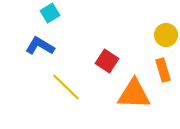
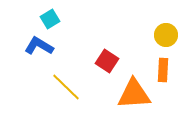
cyan square: moved 6 px down
blue L-shape: moved 1 px left
orange rectangle: rotated 20 degrees clockwise
orange triangle: rotated 6 degrees counterclockwise
